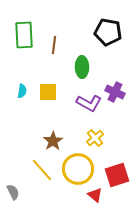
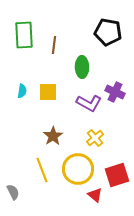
brown star: moved 5 px up
yellow line: rotated 20 degrees clockwise
